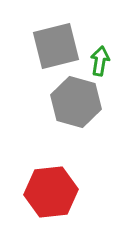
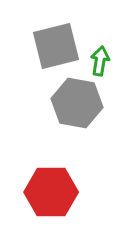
gray hexagon: moved 1 px right, 1 px down; rotated 6 degrees counterclockwise
red hexagon: rotated 6 degrees clockwise
